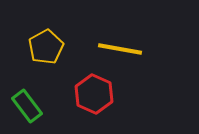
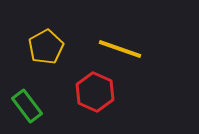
yellow line: rotated 9 degrees clockwise
red hexagon: moved 1 px right, 2 px up
